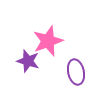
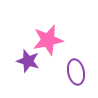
pink star: moved 1 px up; rotated 8 degrees clockwise
